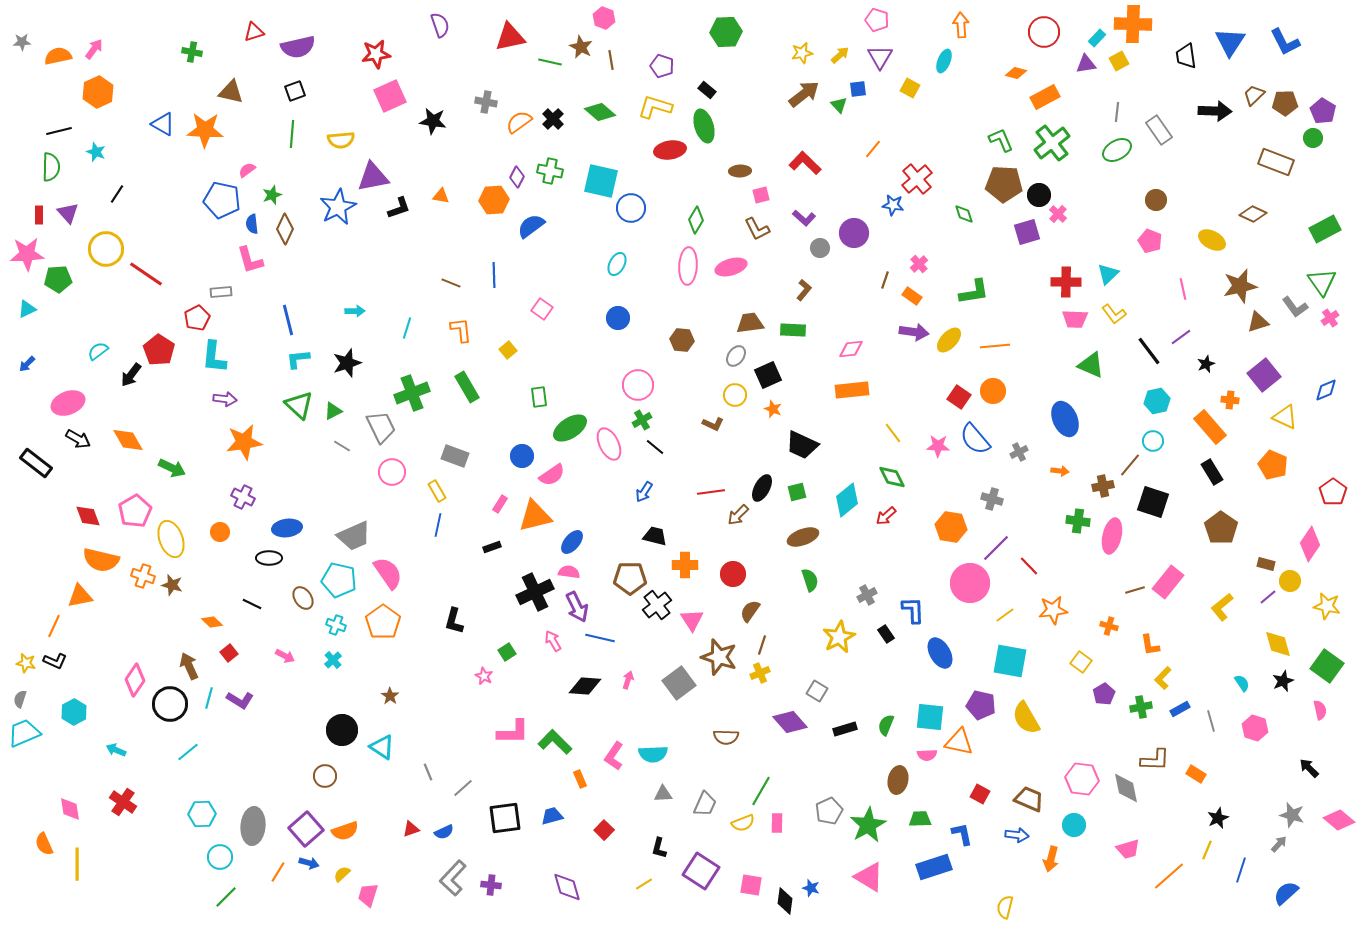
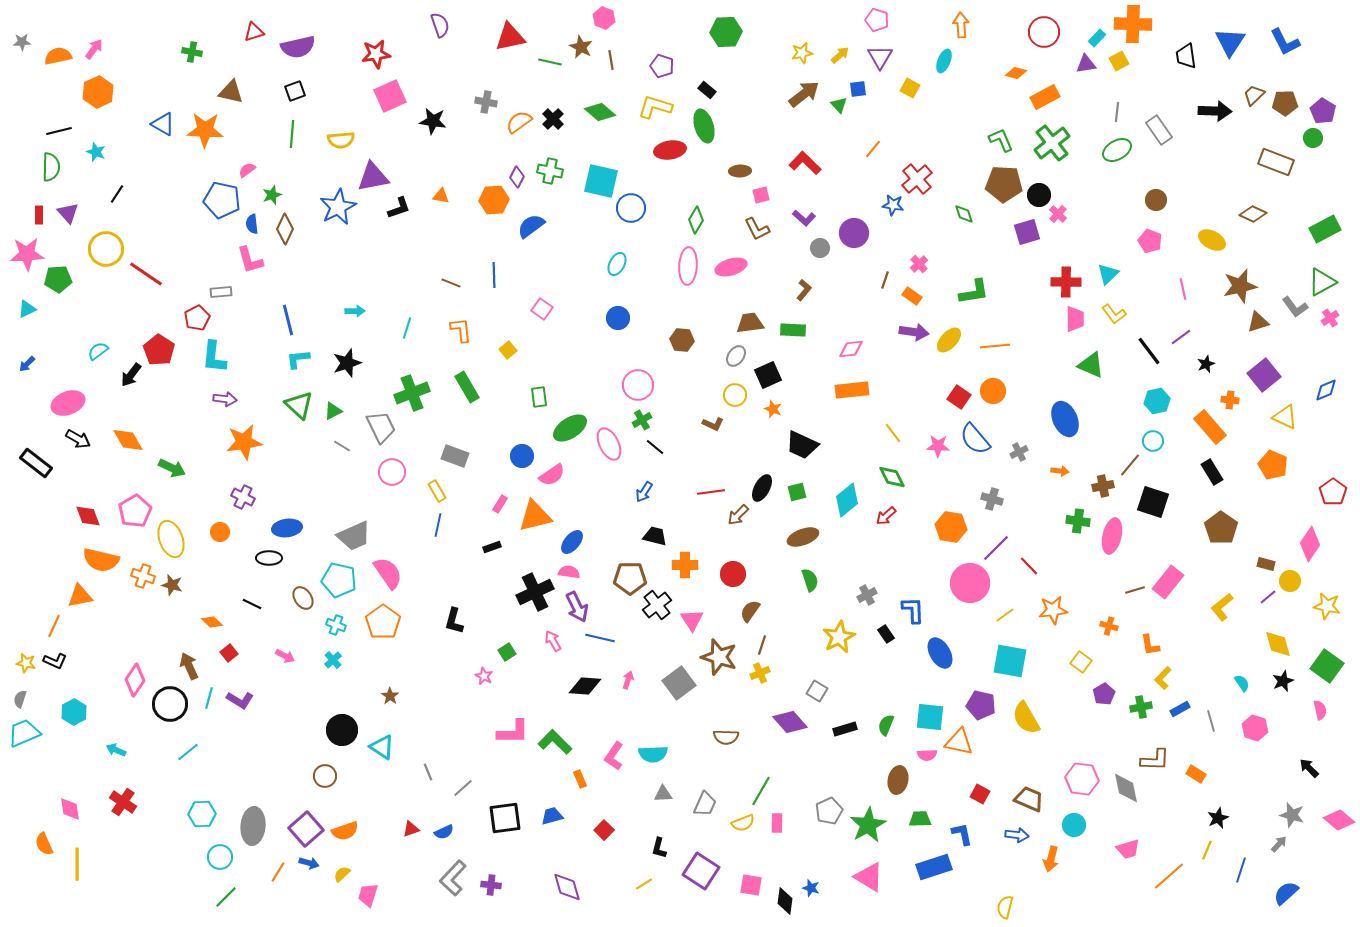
green triangle at (1322, 282): rotated 36 degrees clockwise
pink trapezoid at (1075, 319): rotated 92 degrees counterclockwise
